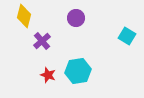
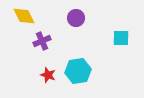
yellow diamond: rotated 40 degrees counterclockwise
cyan square: moved 6 px left, 2 px down; rotated 30 degrees counterclockwise
purple cross: rotated 18 degrees clockwise
